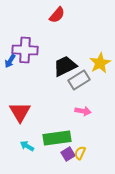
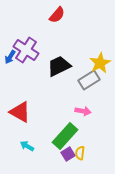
purple cross: moved 1 px right; rotated 30 degrees clockwise
blue arrow: moved 4 px up
black trapezoid: moved 6 px left
gray rectangle: moved 10 px right
red triangle: rotated 30 degrees counterclockwise
green rectangle: moved 8 px right, 2 px up; rotated 40 degrees counterclockwise
yellow semicircle: rotated 16 degrees counterclockwise
